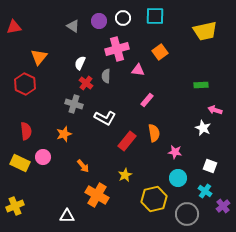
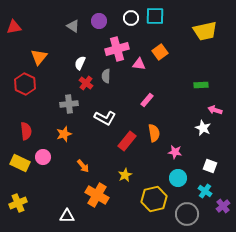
white circle: moved 8 px right
pink triangle: moved 1 px right, 6 px up
gray cross: moved 5 px left; rotated 24 degrees counterclockwise
yellow cross: moved 3 px right, 3 px up
